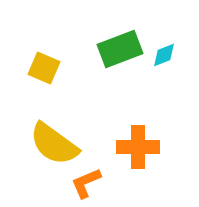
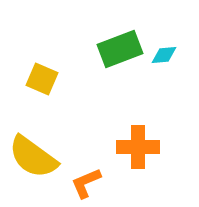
cyan diamond: rotated 16 degrees clockwise
yellow square: moved 2 px left, 11 px down
yellow semicircle: moved 21 px left, 13 px down
